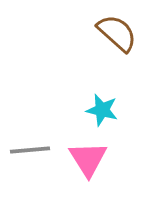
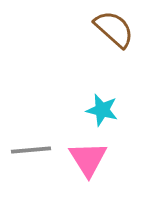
brown semicircle: moved 3 px left, 4 px up
gray line: moved 1 px right
